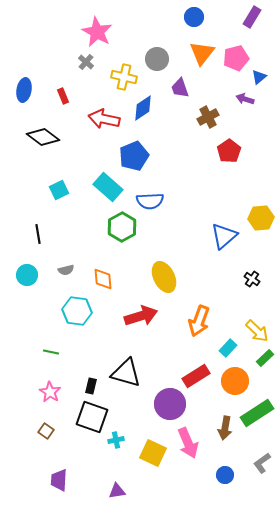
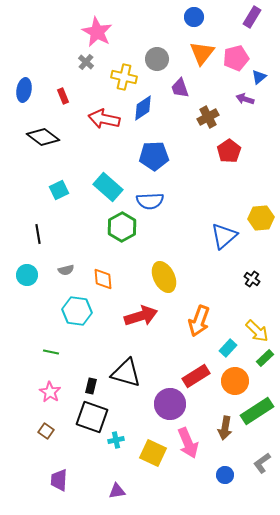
blue pentagon at (134, 156): moved 20 px right; rotated 20 degrees clockwise
green rectangle at (257, 413): moved 2 px up
